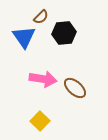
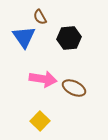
brown semicircle: moved 1 px left; rotated 105 degrees clockwise
black hexagon: moved 5 px right, 5 px down
brown ellipse: moved 1 px left; rotated 15 degrees counterclockwise
